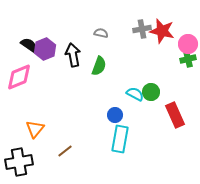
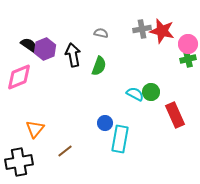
blue circle: moved 10 px left, 8 px down
